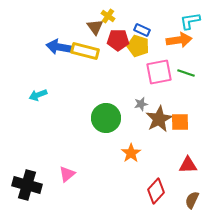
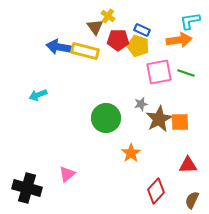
black cross: moved 3 px down
